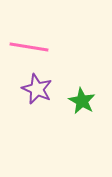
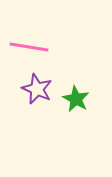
green star: moved 6 px left, 2 px up
